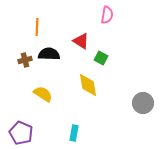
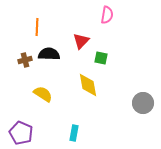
red triangle: rotated 42 degrees clockwise
green square: rotated 16 degrees counterclockwise
